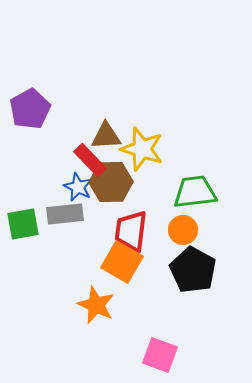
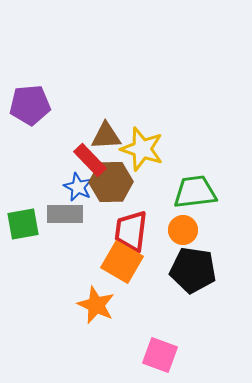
purple pentagon: moved 4 px up; rotated 24 degrees clockwise
gray rectangle: rotated 6 degrees clockwise
black pentagon: rotated 21 degrees counterclockwise
